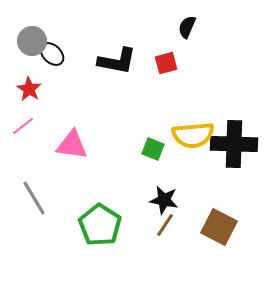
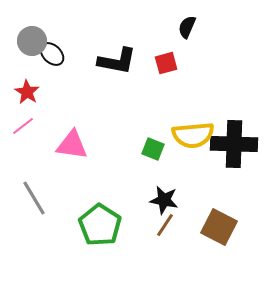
red star: moved 2 px left, 3 px down
